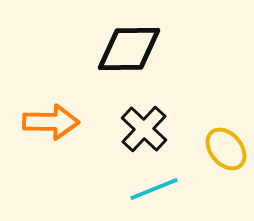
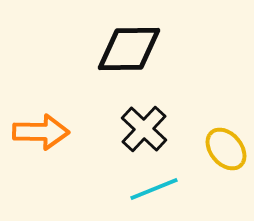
orange arrow: moved 10 px left, 10 px down
